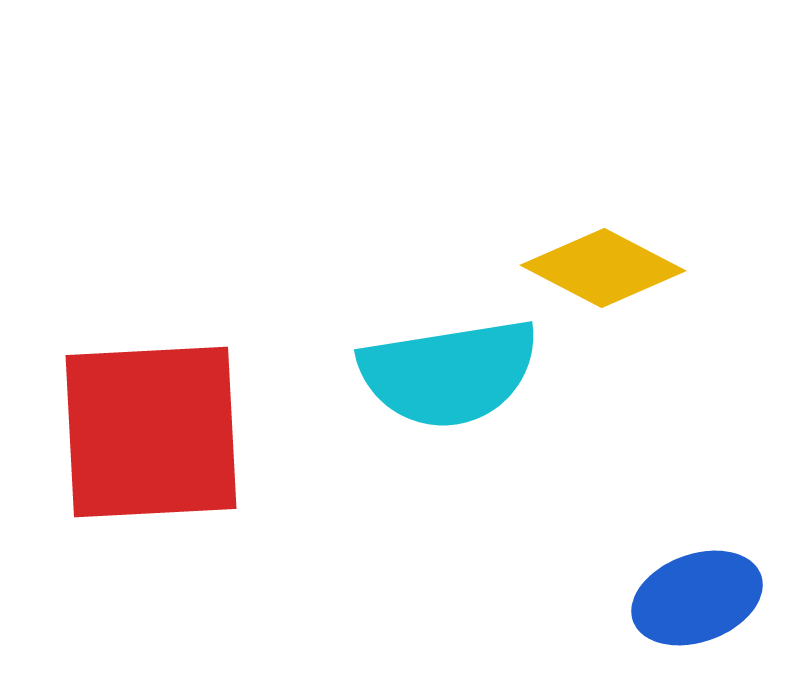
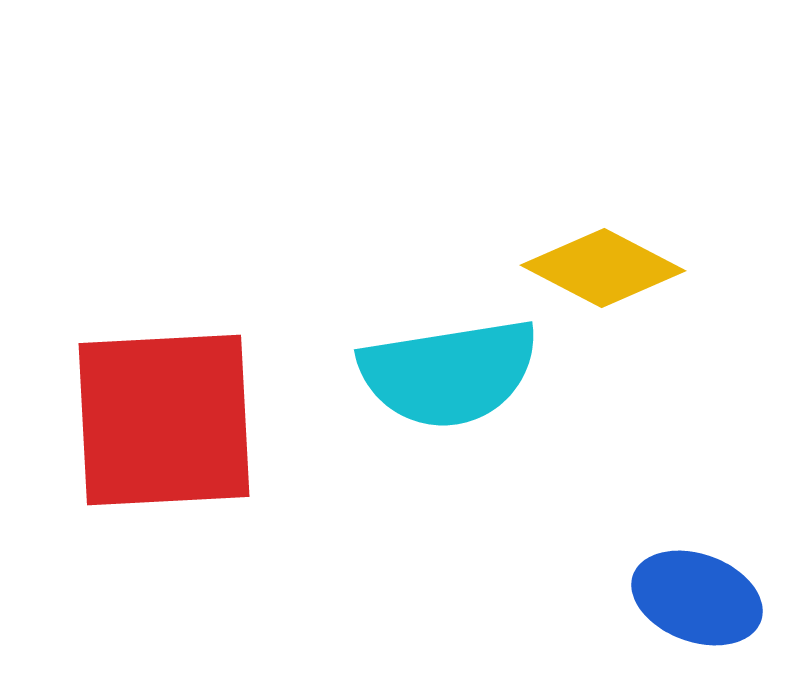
red square: moved 13 px right, 12 px up
blue ellipse: rotated 40 degrees clockwise
